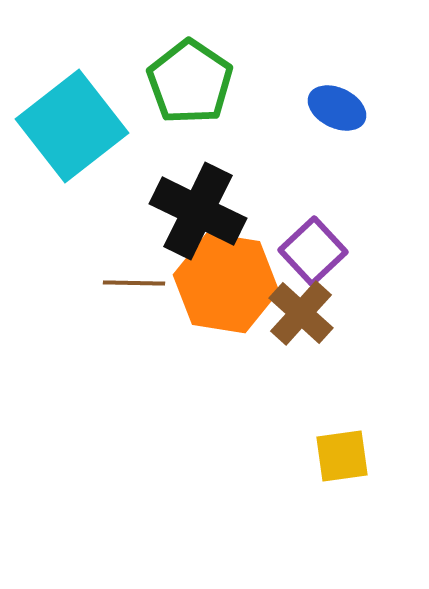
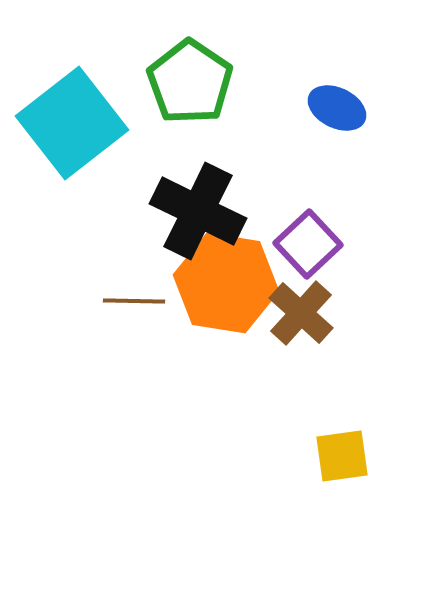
cyan square: moved 3 px up
purple square: moved 5 px left, 7 px up
brown line: moved 18 px down
